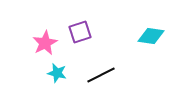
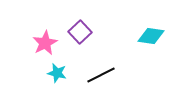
purple square: rotated 25 degrees counterclockwise
